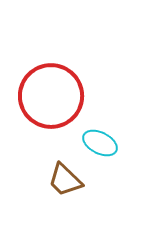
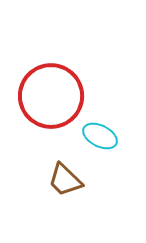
cyan ellipse: moved 7 px up
